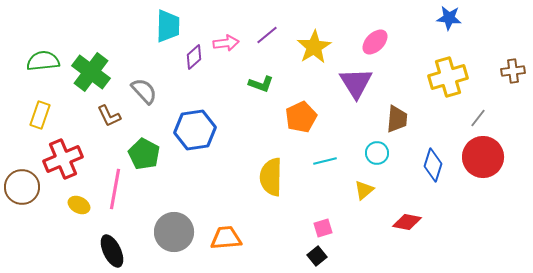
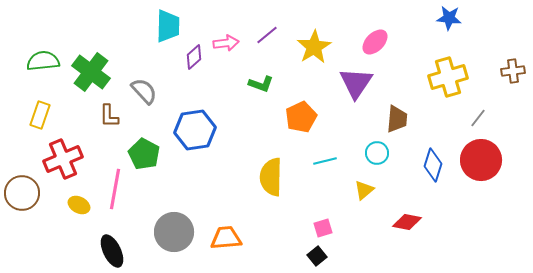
purple triangle: rotated 6 degrees clockwise
brown L-shape: rotated 25 degrees clockwise
red circle: moved 2 px left, 3 px down
brown circle: moved 6 px down
